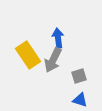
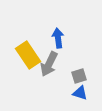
gray arrow: moved 4 px left, 4 px down
blue triangle: moved 7 px up
